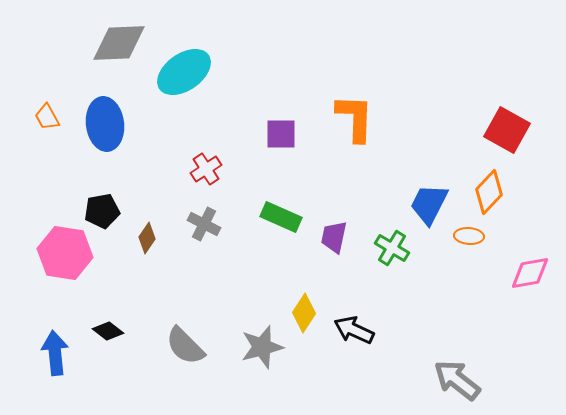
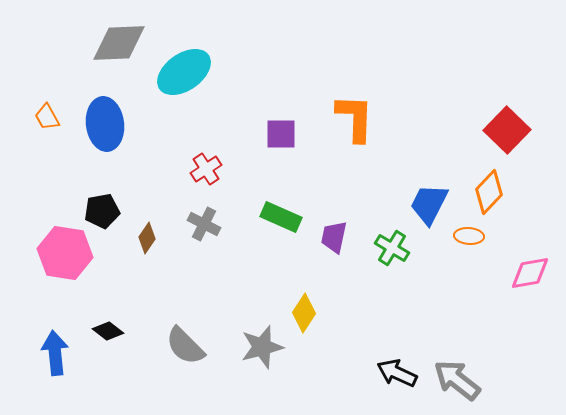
red square: rotated 15 degrees clockwise
black arrow: moved 43 px right, 43 px down
